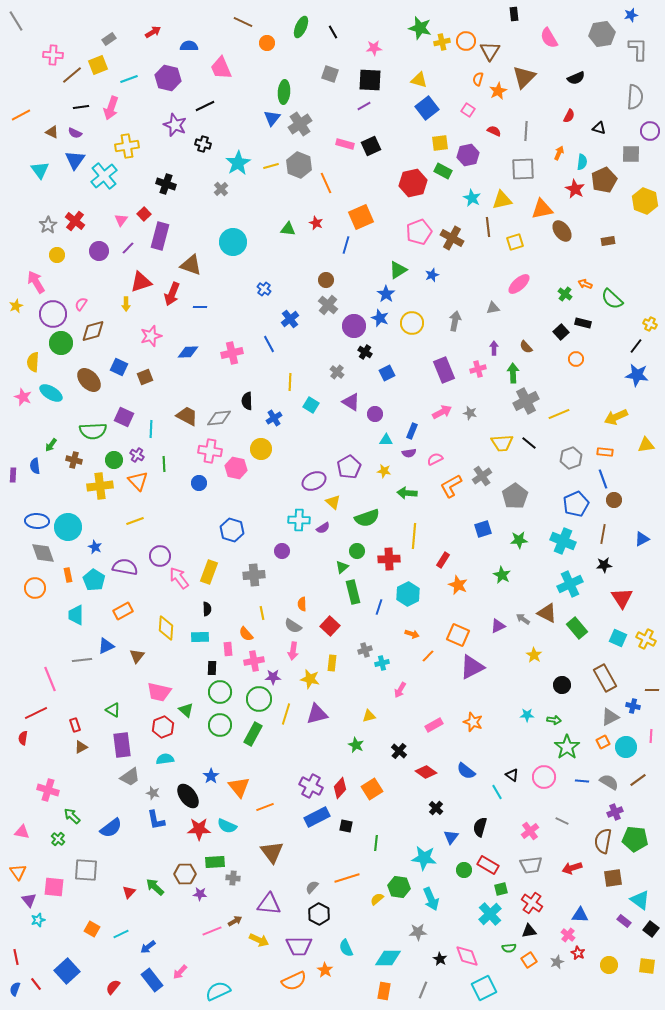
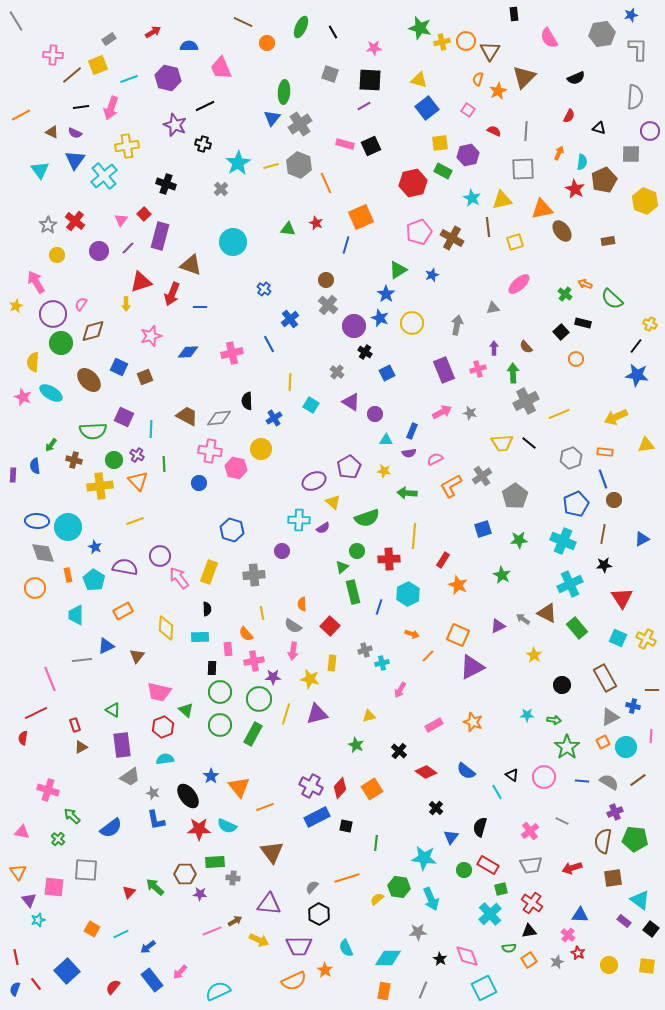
gray arrow at (455, 321): moved 2 px right, 4 px down
